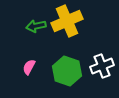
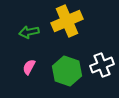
green arrow: moved 7 px left, 6 px down
white cross: moved 1 px up
